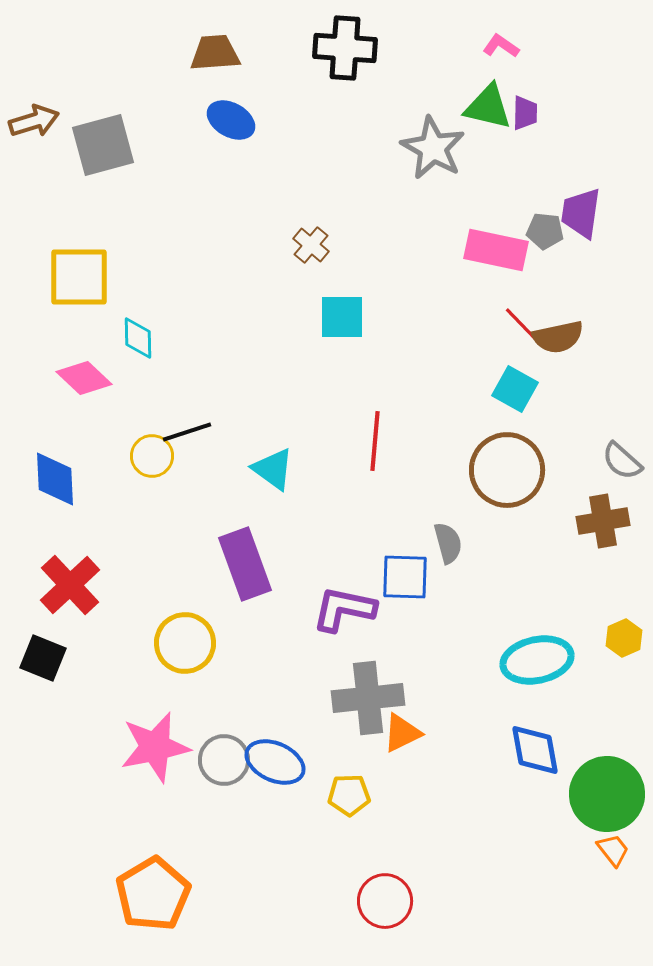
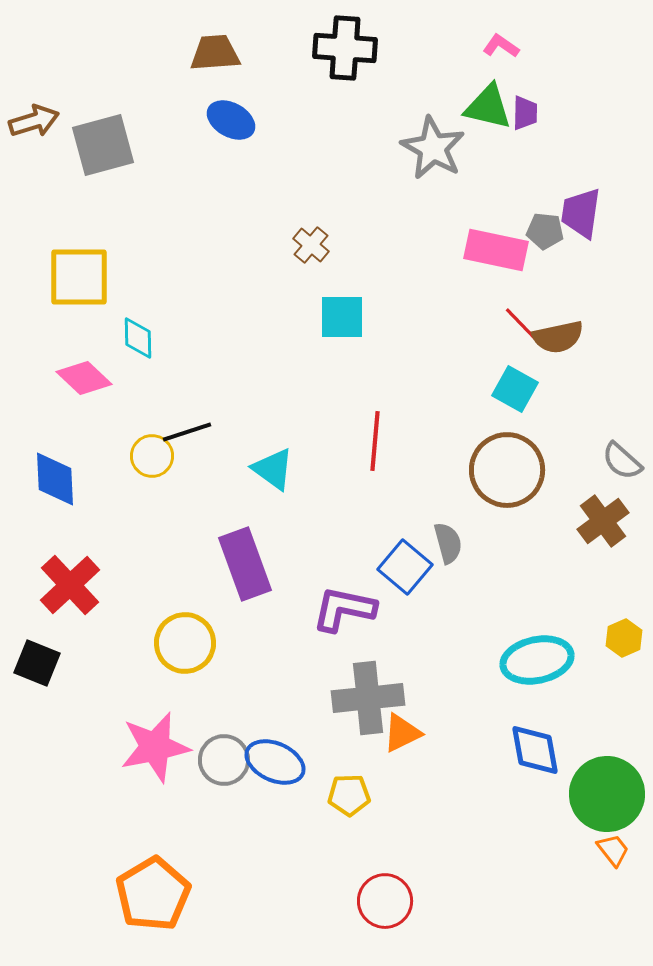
brown cross at (603, 521): rotated 27 degrees counterclockwise
blue square at (405, 577): moved 10 px up; rotated 38 degrees clockwise
black square at (43, 658): moved 6 px left, 5 px down
